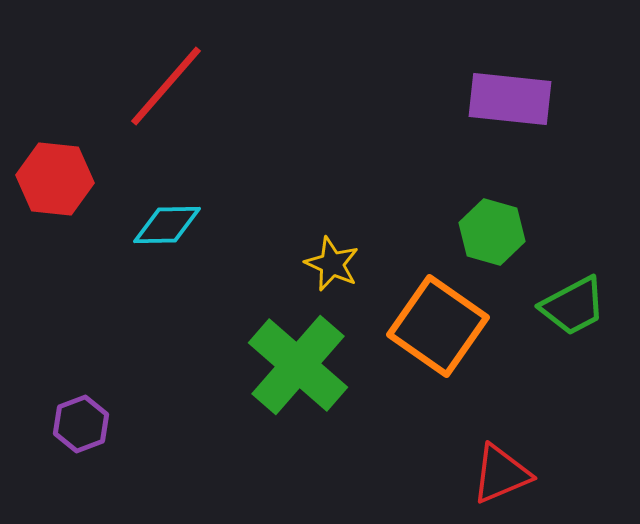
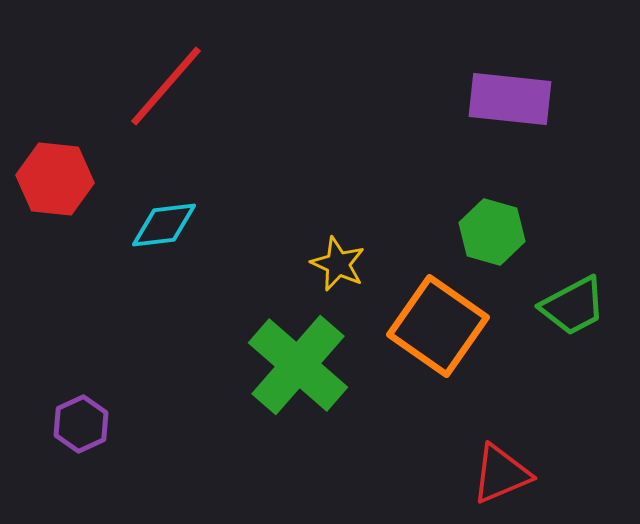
cyan diamond: moved 3 px left; rotated 6 degrees counterclockwise
yellow star: moved 6 px right
purple hexagon: rotated 4 degrees counterclockwise
